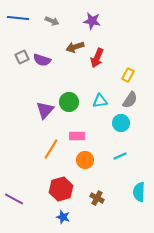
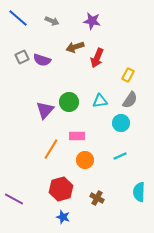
blue line: rotated 35 degrees clockwise
